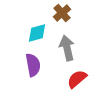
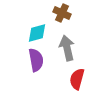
brown cross: rotated 24 degrees counterclockwise
purple semicircle: moved 3 px right, 5 px up
red semicircle: rotated 35 degrees counterclockwise
